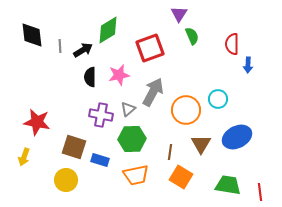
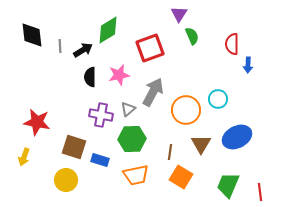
green trapezoid: rotated 76 degrees counterclockwise
